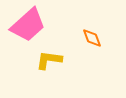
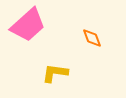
yellow L-shape: moved 6 px right, 13 px down
